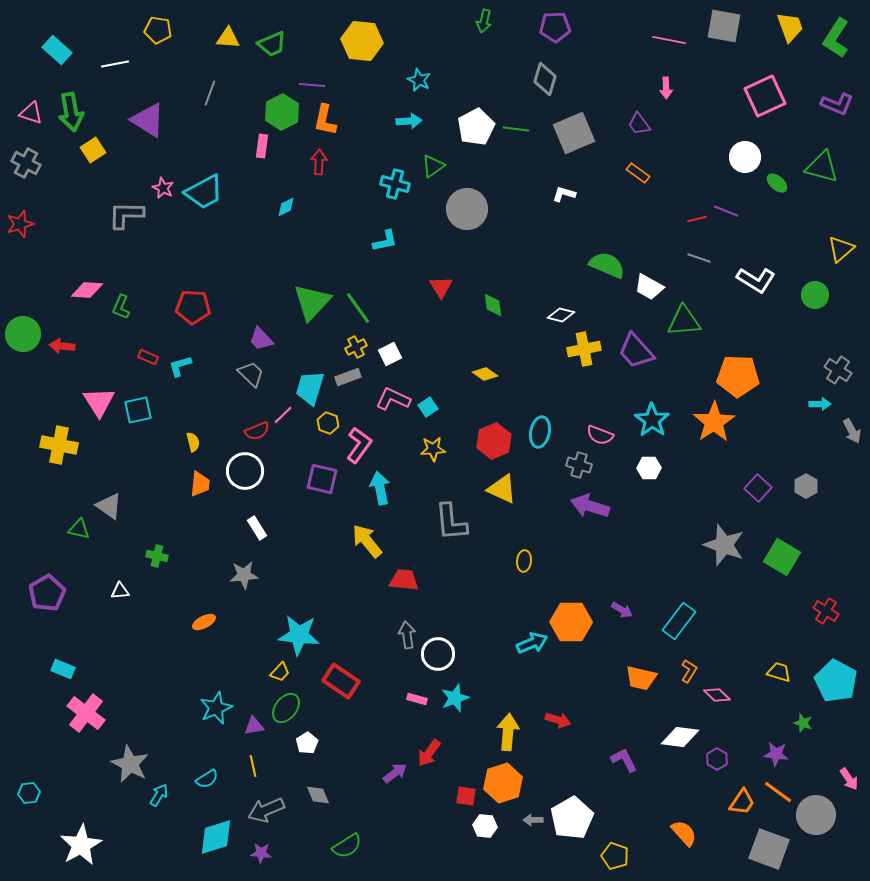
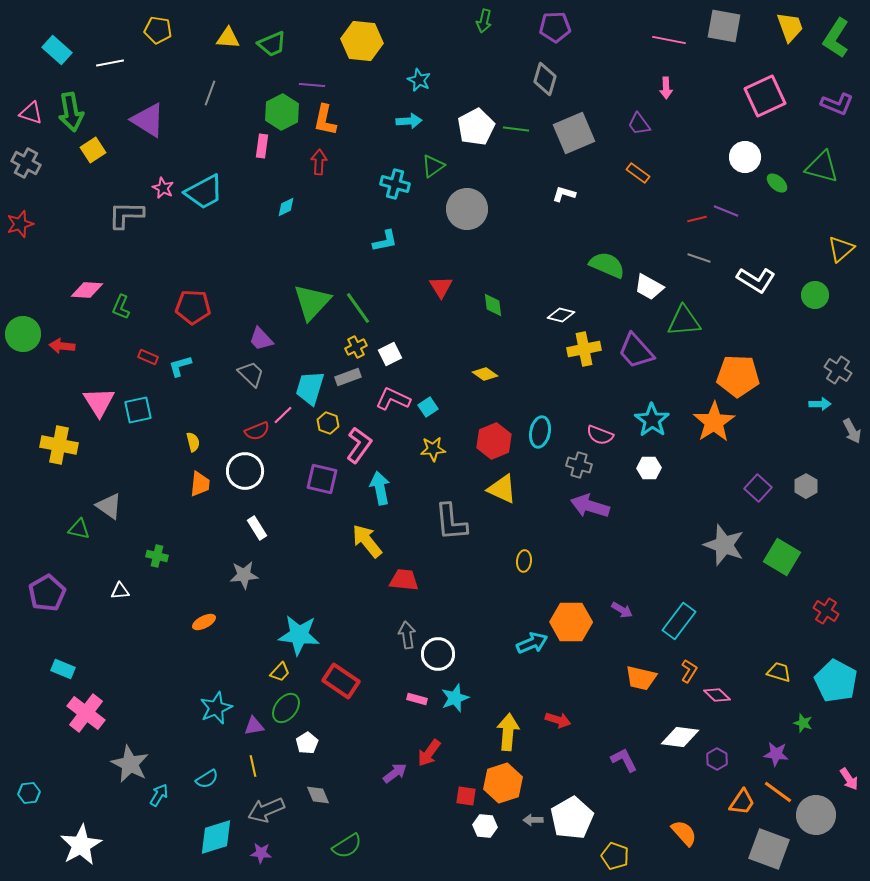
white line at (115, 64): moved 5 px left, 1 px up
